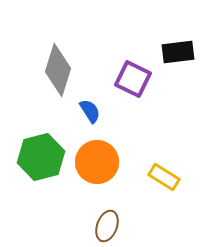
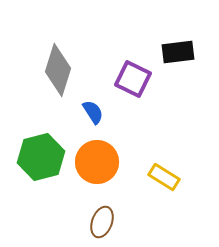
blue semicircle: moved 3 px right, 1 px down
brown ellipse: moved 5 px left, 4 px up
